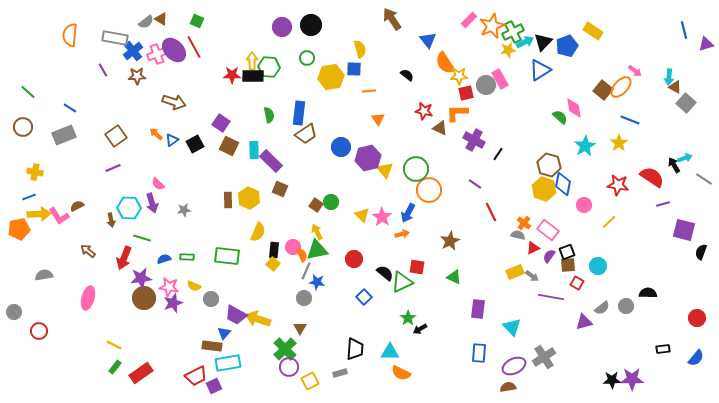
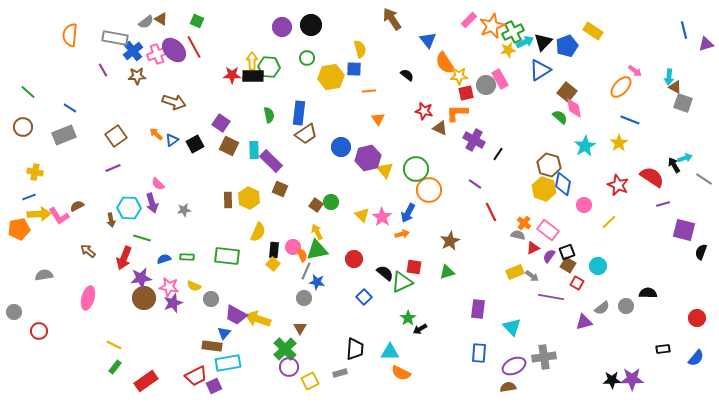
brown square at (603, 90): moved 36 px left, 2 px down
gray square at (686, 103): moved 3 px left; rotated 24 degrees counterclockwise
red star at (618, 185): rotated 15 degrees clockwise
brown square at (568, 265): rotated 35 degrees clockwise
red square at (417, 267): moved 3 px left
green triangle at (454, 277): moved 7 px left, 5 px up; rotated 42 degrees counterclockwise
gray cross at (544, 357): rotated 25 degrees clockwise
red rectangle at (141, 373): moved 5 px right, 8 px down
